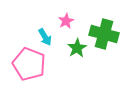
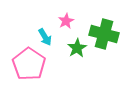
pink pentagon: rotated 12 degrees clockwise
